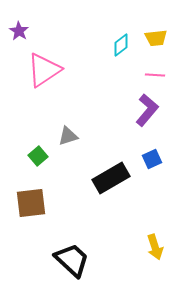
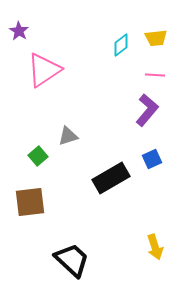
brown square: moved 1 px left, 1 px up
